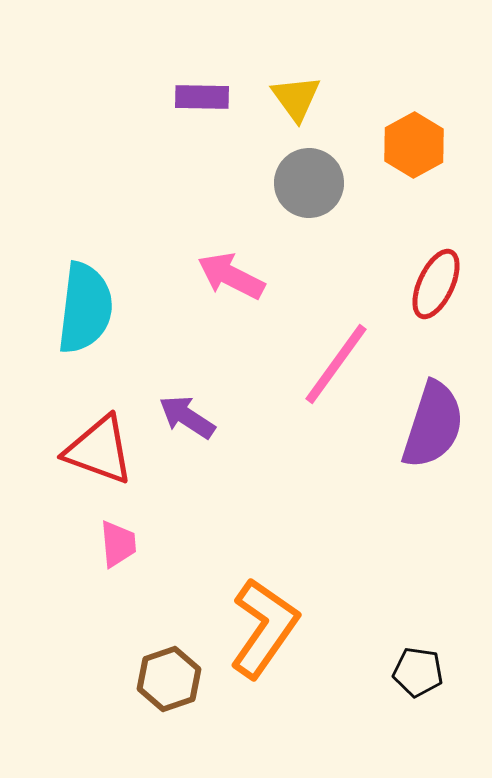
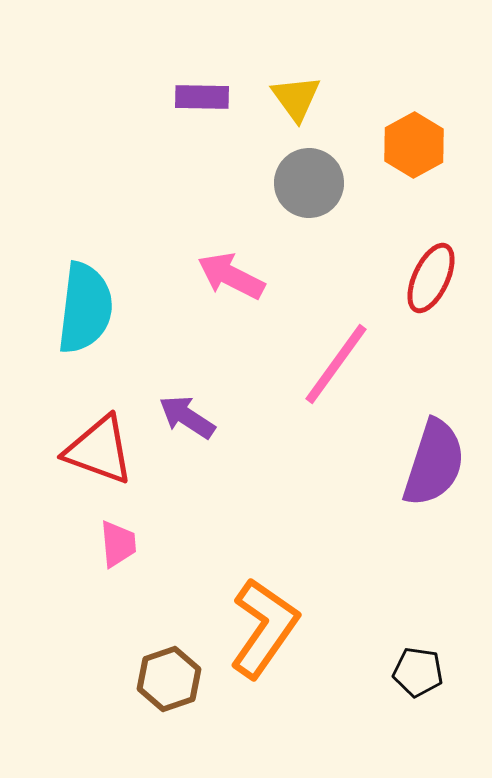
red ellipse: moved 5 px left, 6 px up
purple semicircle: moved 1 px right, 38 px down
